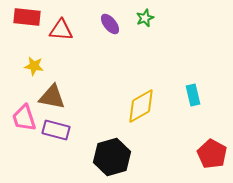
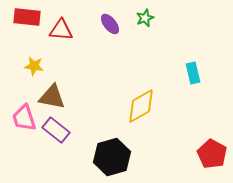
cyan rectangle: moved 22 px up
purple rectangle: rotated 24 degrees clockwise
